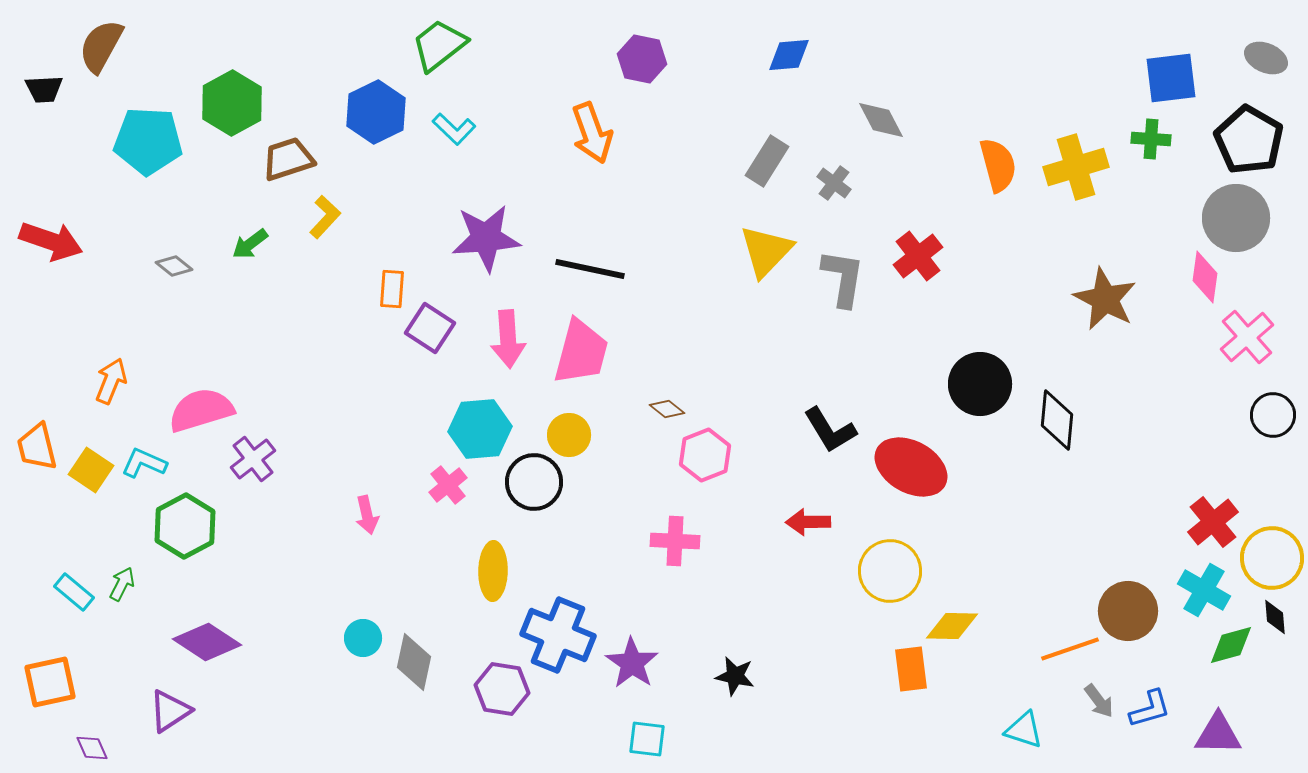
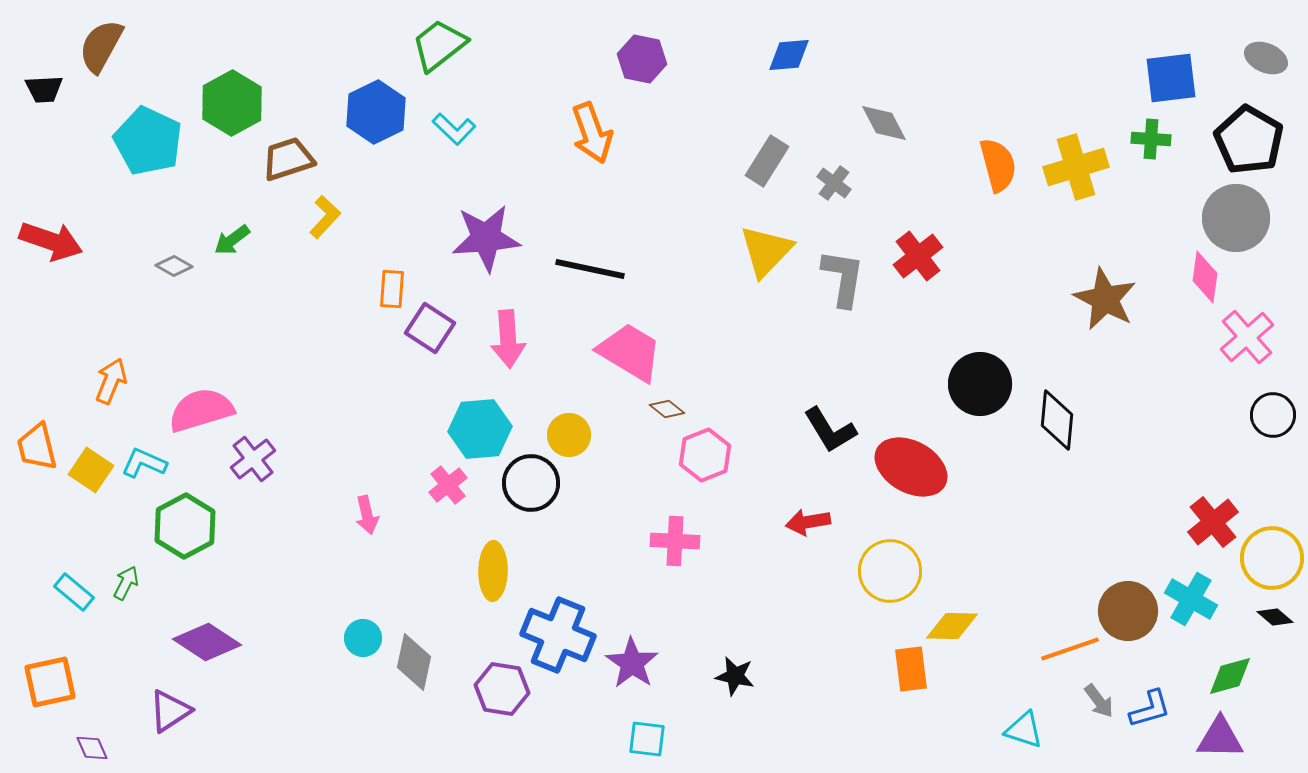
gray diamond at (881, 120): moved 3 px right, 3 px down
cyan pentagon at (148, 141): rotated 22 degrees clockwise
green arrow at (250, 244): moved 18 px left, 4 px up
gray diamond at (174, 266): rotated 9 degrees counterclockwise
pink trapezoid at (581, 352): moved 49 px right; rotated 74 degrees counterclockwise
black circle at (534, 482): moved 3 px left, 1 px down
red arrow at (808, 522): rotated 9 degrees counterclockwise
green arrow at (122, 584): moved 4 px right, 1 px up
cyan cross at (1204, 590): moved 13 px left, 9 px down
black diamond at (1275, 617): rotated 45 degrees counterclockwise
green diamond at (1231, 645): moved 1 px left, 31 px down
purple triangle at (1218, 734): moved 2 px right, 4 px down
